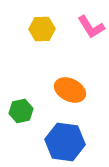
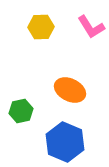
yellow hexagon: moved 1 px left, 2 px up
blue hexagon: rotated 15 degrees clockwise
